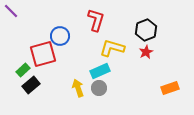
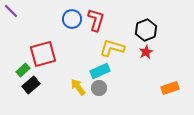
blue circle: moved 12 px right, 17 px up
yellow arrow: moved 1 px up; rotated 18 degrees counterclockwise
